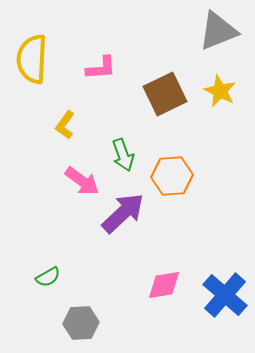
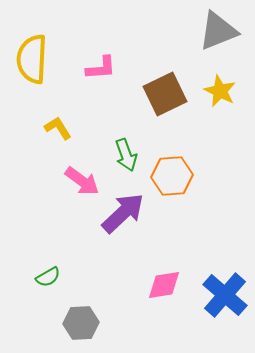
yellow L-shape: moved 7 px left, 3 px down; rotated 112 degrees clockwise
green arrow: moved 3 px right
